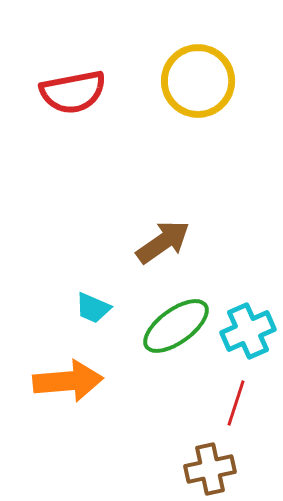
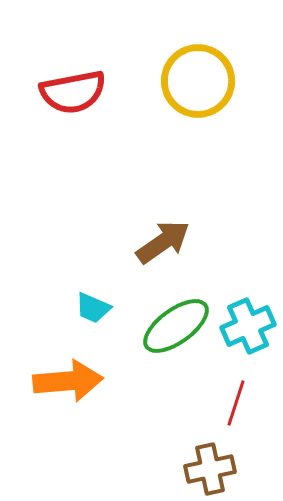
cyan cross: moved 5 px up
